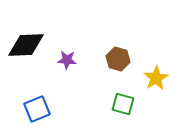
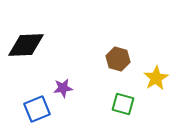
purple star: moved 4 px left, 28 px down; rotated 12 degrees counterclockwise
